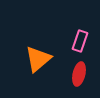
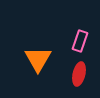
orange triangle: rotated 20 degrees counterclockwise
